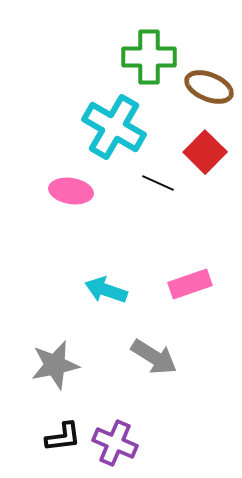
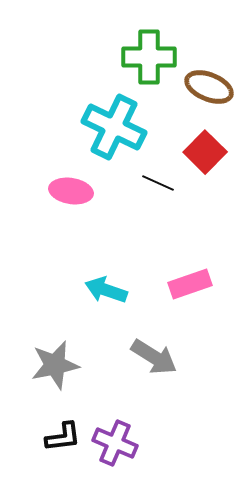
cyan cross: rotated 4 degrees counterclockwise
